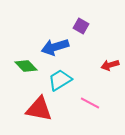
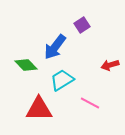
purple square: moved 1 px right, 1 px up; rotated 28 degrees clockwise
blue arrow: rotated 36 degrees counterclockwise
green diamond: moved 1 px up
cyan trapezoid: moved 2 px right
red triangle: rotated 12 degrees counterclockwise
